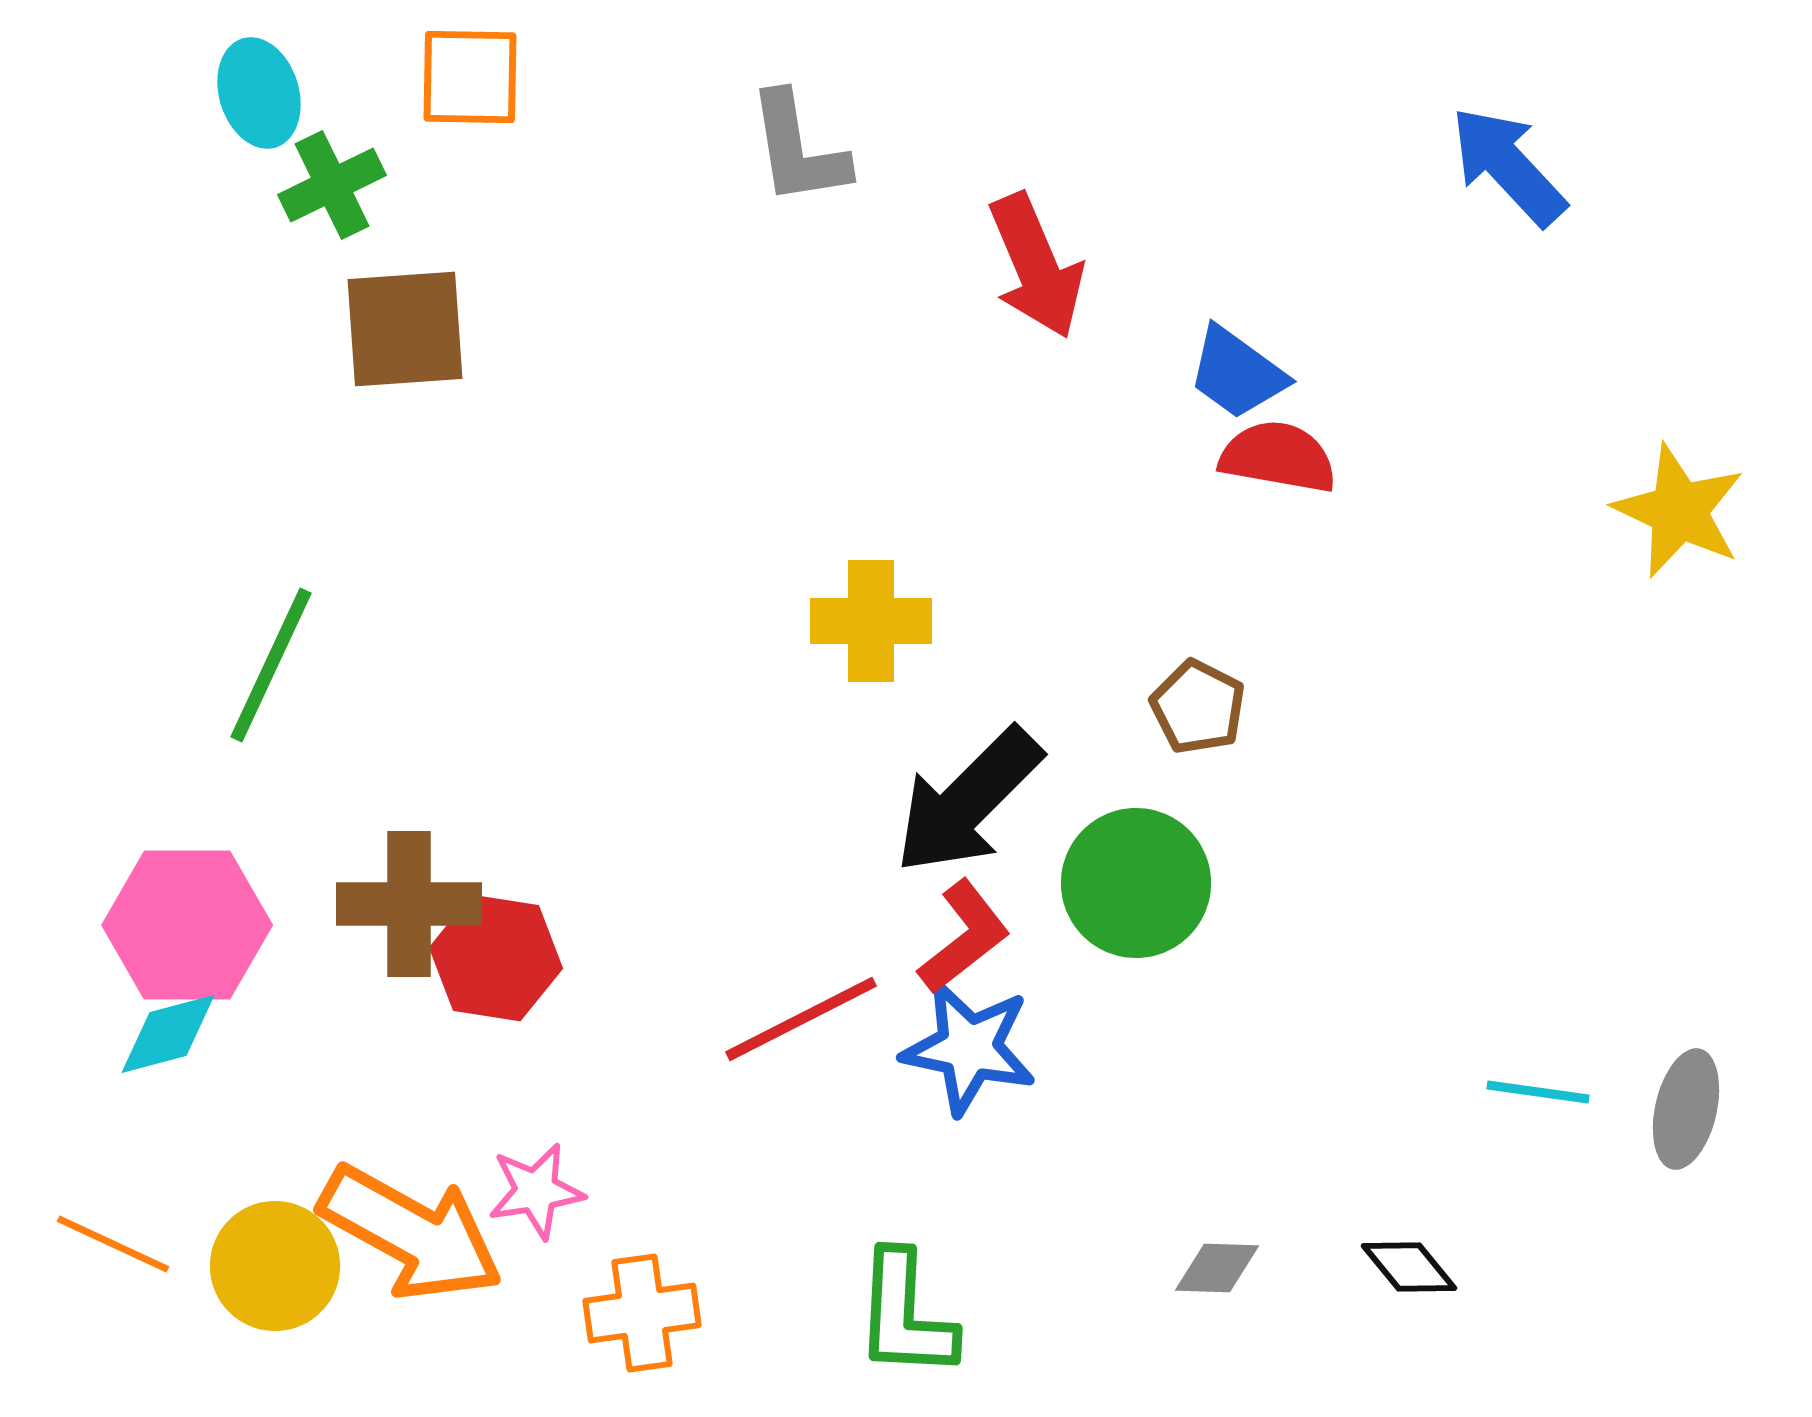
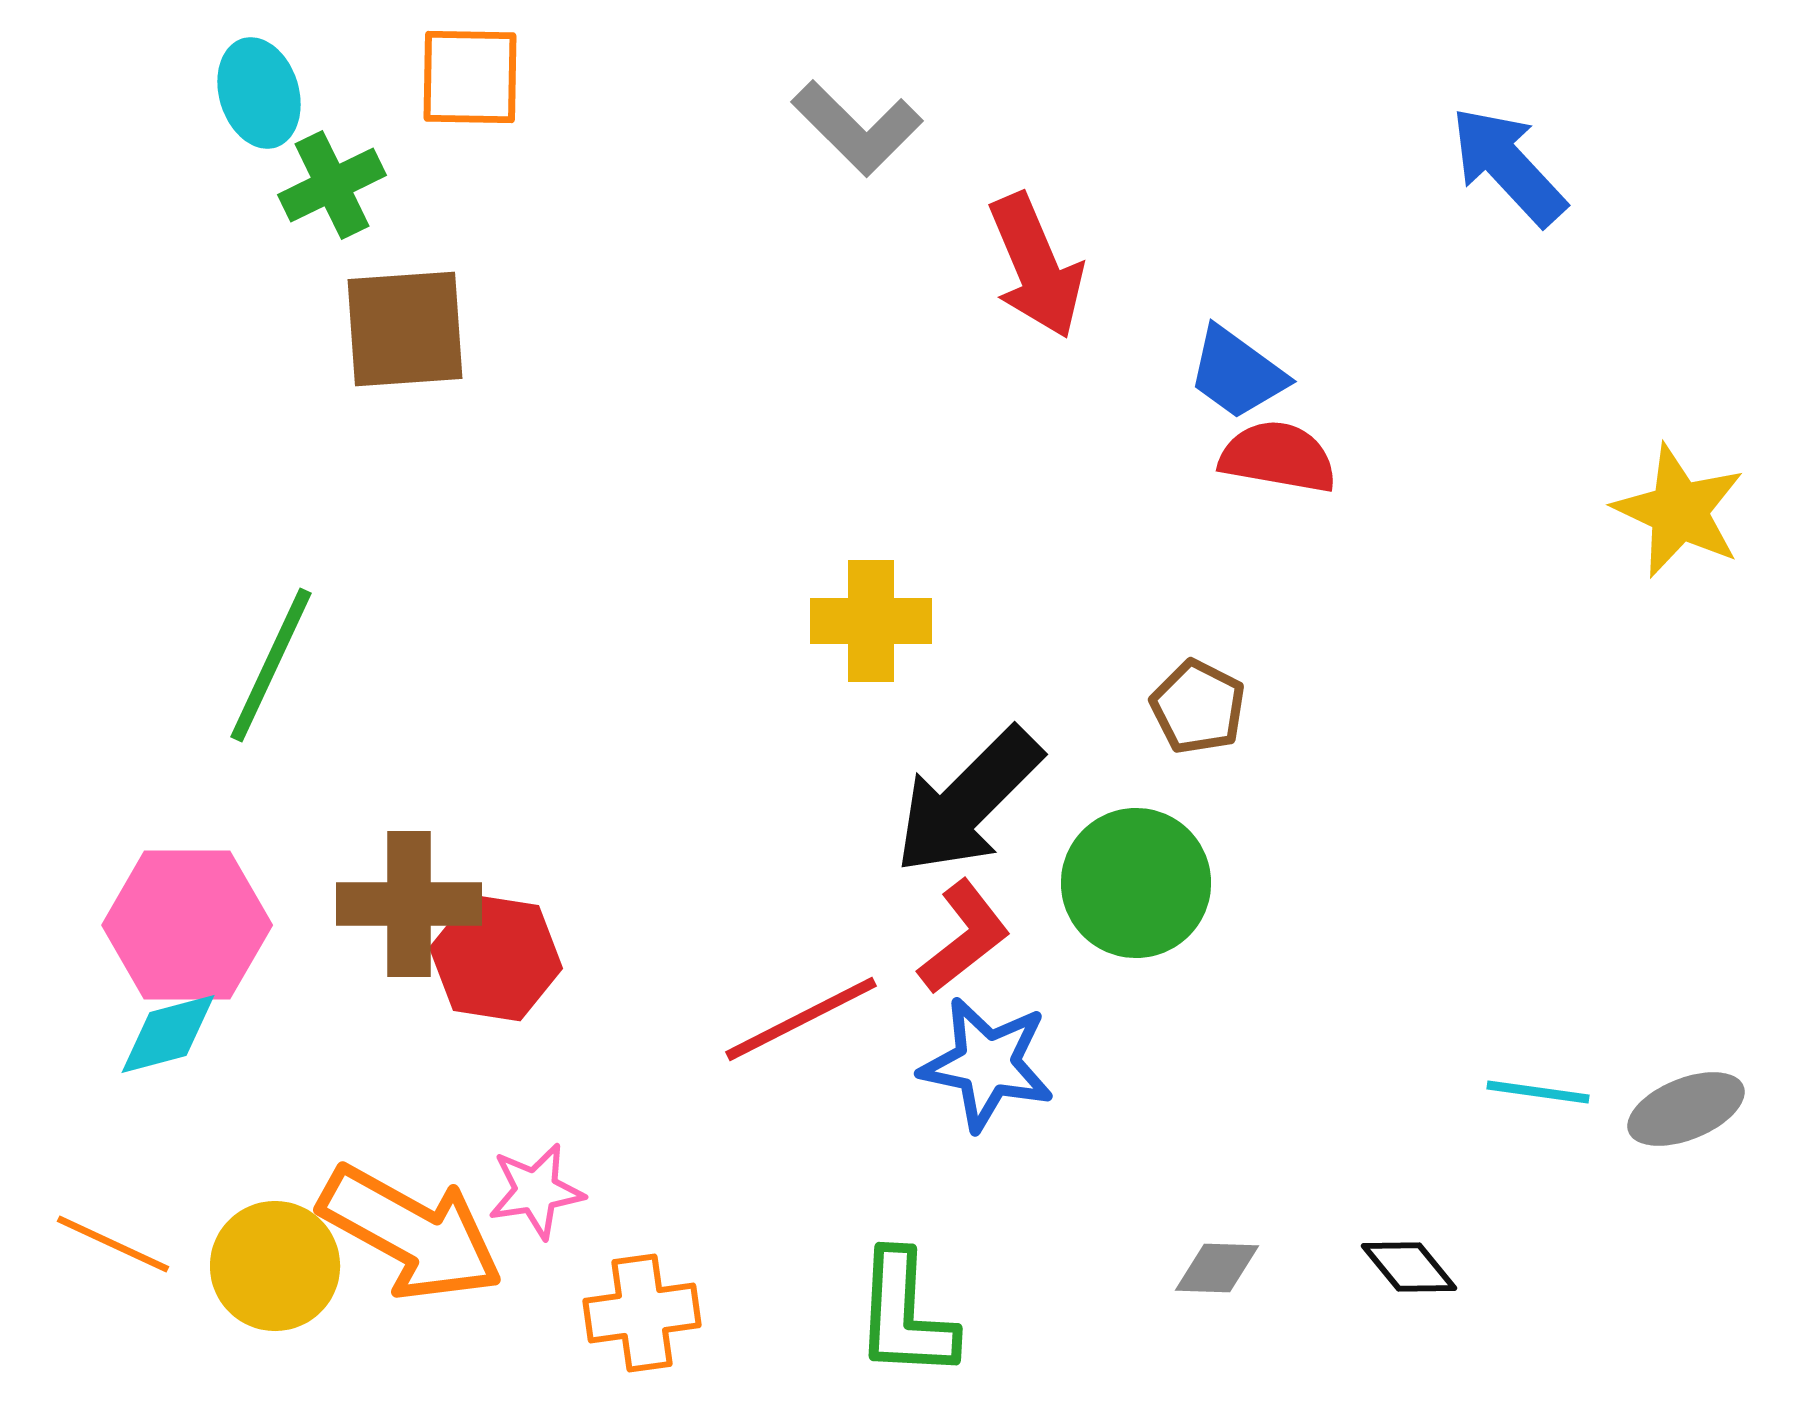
gray L-shape: moved 59 px right, 21 px up; rotated 36 degrees counterclockwise
blue star: moved 18 px right, 16 px down
gray ellipse: rotated 55 degrees clockwise
